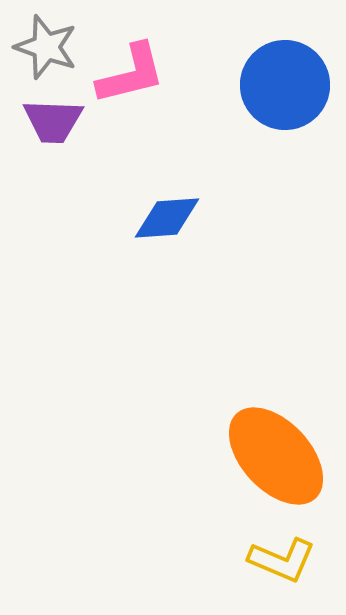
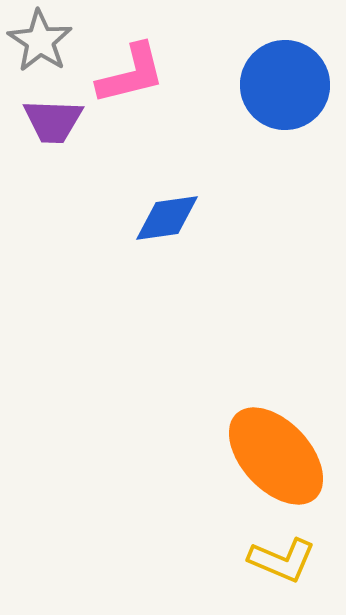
gray star: moved 6 px left, 6 px up; rotated 14 degrees clockwise
blue diamond: rotated 4 degrees counterclockwise
